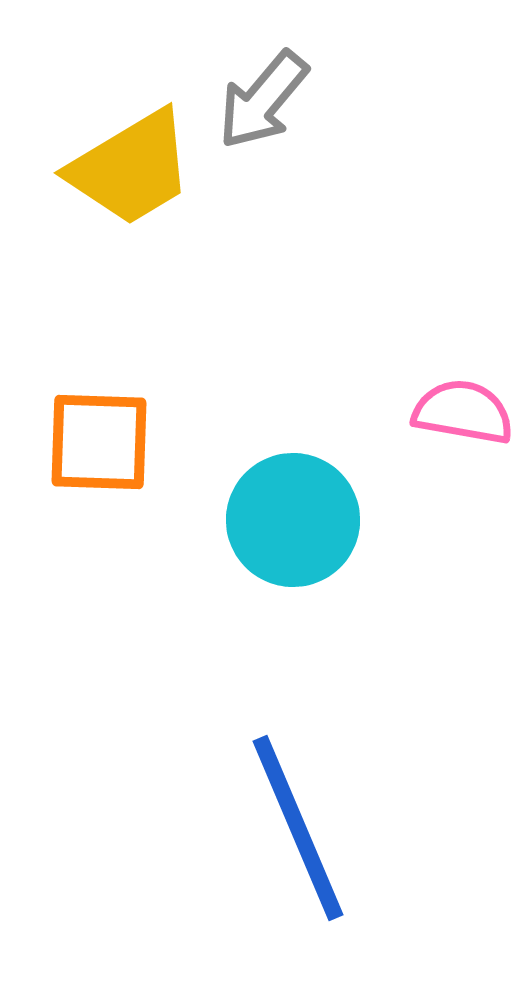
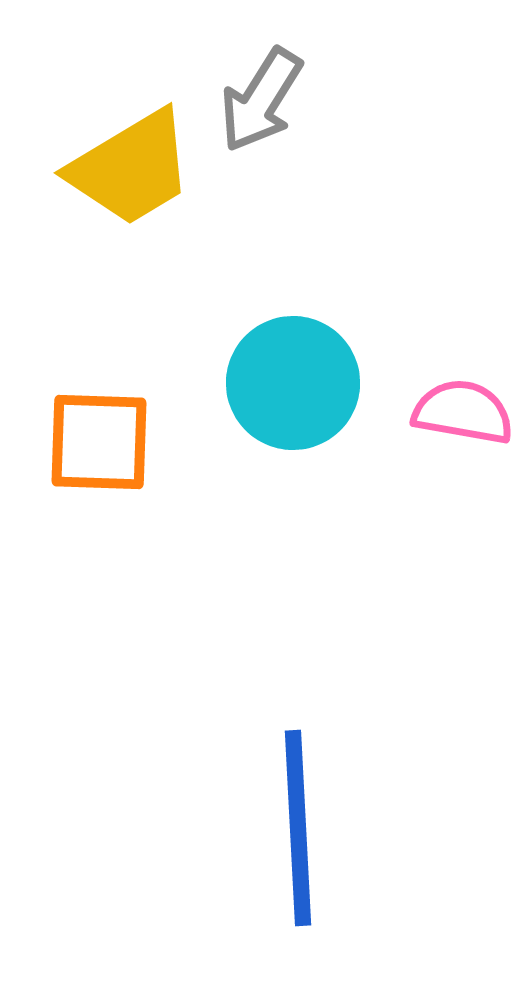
gray arrow: moved 2 px left; rotated 8 degrees counterclockwise
cyan circle: moved 137 px up
blue line: rotated 20 degrees clockwise
